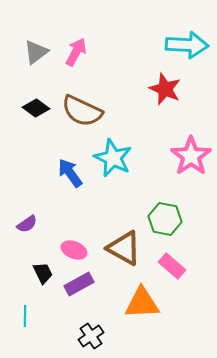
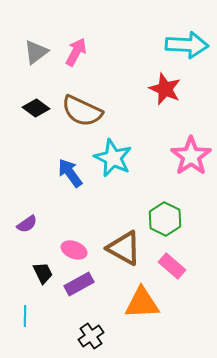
green hexagon: rotated 16 degrees clockwise
